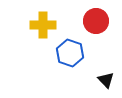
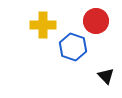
blue hexagon: moved 3 px right, 6 px up
black triangle: moved 4 px up
